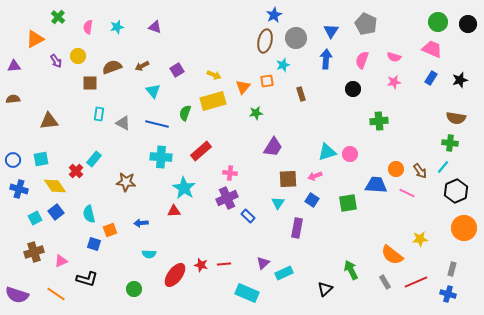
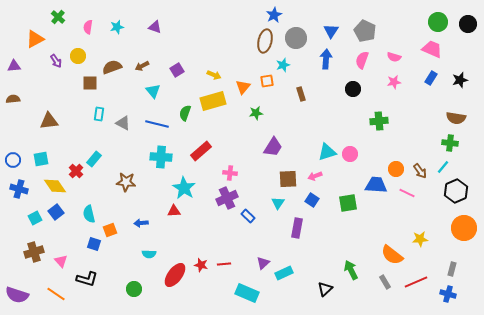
gray pentagon at (366, 24): moved 1 px left, 7 px down
pink triangle at (61, 261): rotated 48 degrees counterclockwise
